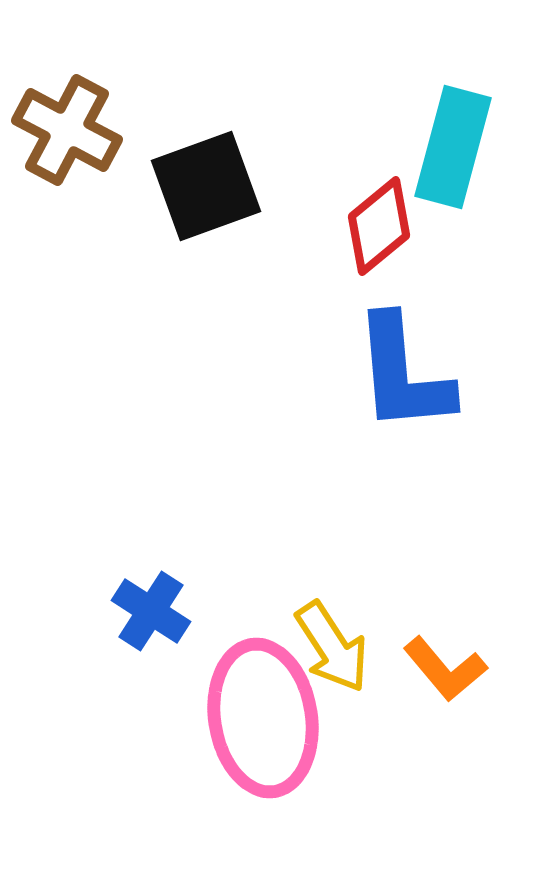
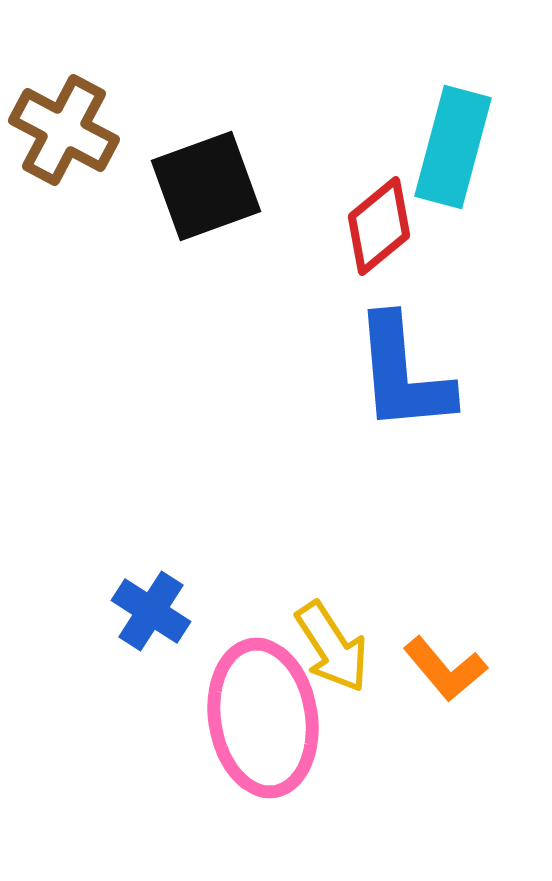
brown cross: moved 3 px left
